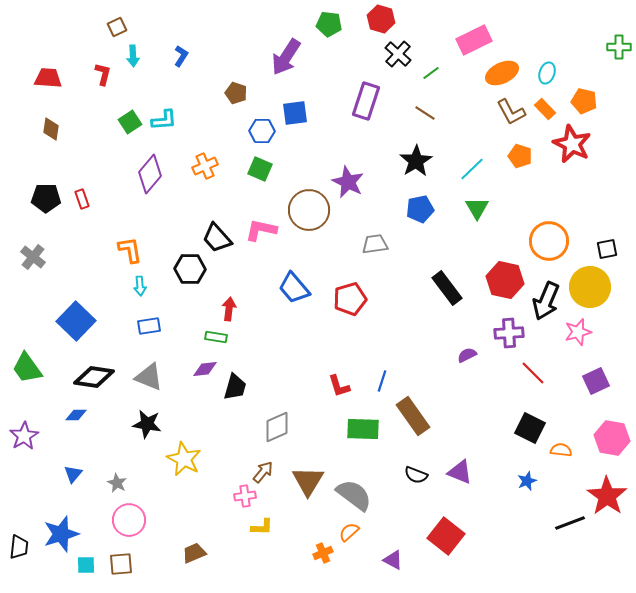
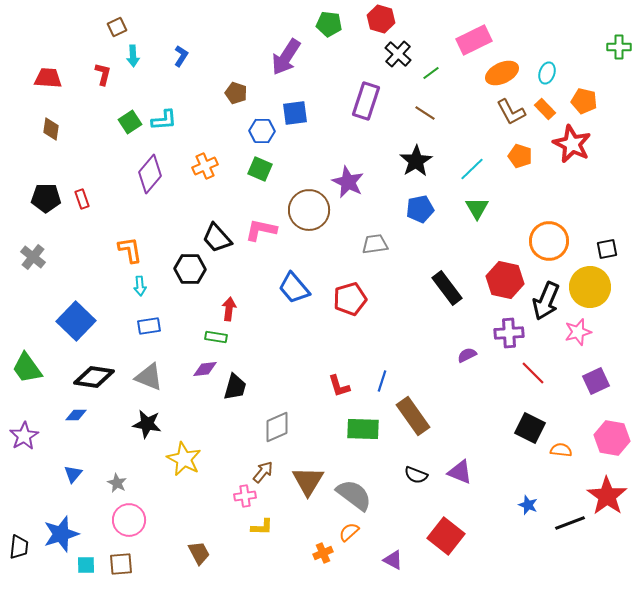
blue star at (527, 481): moved 1 px right, 24 px down; rotated 30 degrees counterclockwise
brown trapezoid at (194, 553): moved 5 px right; rotated 85 degrees clockwise
